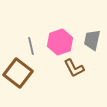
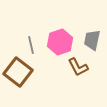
gray line: moved 1 px up
brown L-shape: moved 4 px right, 1 px up
brown square: moved 1 px up
